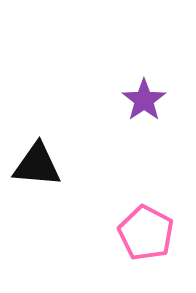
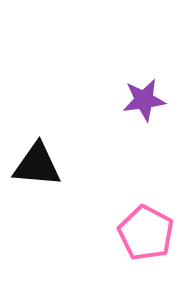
purple star: rotated 27 degrees clockwise
